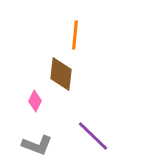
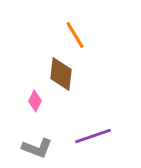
orange line: rotated 36 degrees counterclockwise
purple line: rotated 63 degrees counterclockwise
gray L-shape: moved 3 px down
